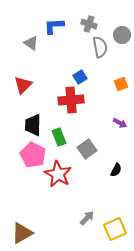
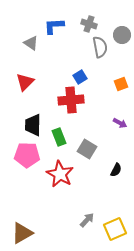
red triangle: moved 2 px right, 3 px up
gray square: rotated 24 degrees counterclockwise
pink pentagon: moved 6 px left; rotated 25 degrees counterclockwise
red star: moved 2 px right
gray arrow: moved 2 px down
